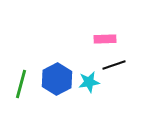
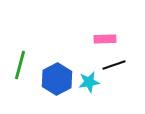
green line: moved 1 px left, 19 px up
